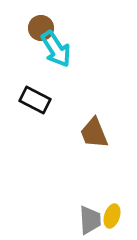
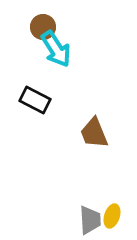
brown circle: moved 2 px right, 1 px up
